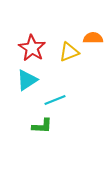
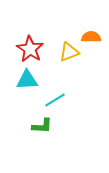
orange semicircle: moved 2 px left, 1 px up
red star: moved 2 px left, 1 px down
cyan triangle: rotated 30 degrees clockwise
cyan line: rotated 10 degrees counterclockwise
